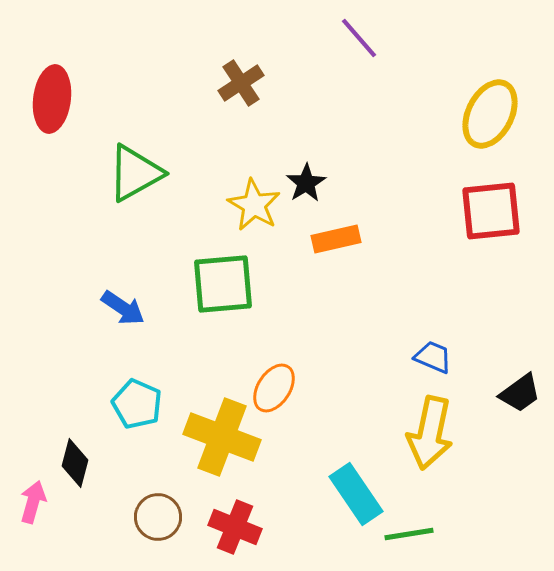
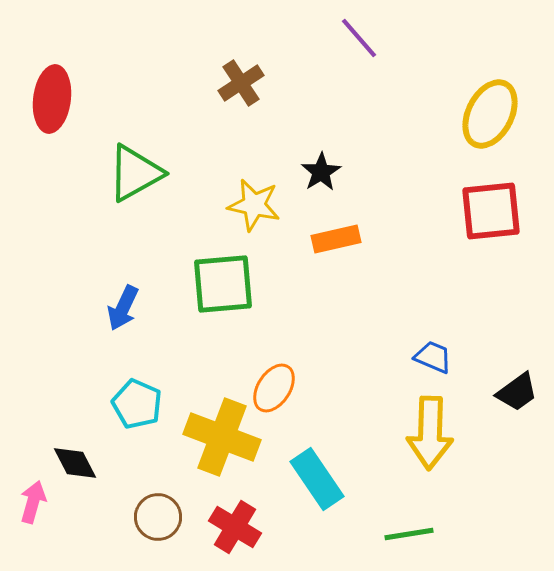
black star: moved 15 px right, 11 px up
yellow star: rotated 18 degrees counterclockwise
blue arrow: rotated 81 degrees clockwise
black trapezoid: moved 3 px left, 1 px up
yellow arrow: rotated 10 degrees counterclockwise
black diamond: rotated 42 degrees counterclockwise
cyan rectangle: moved 39 px left, 15 px up
red cross: rotated 9 degrees clockwise
